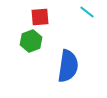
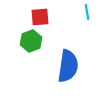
cyan line: rotated 42 degrees clockwise
